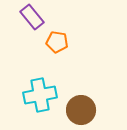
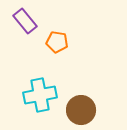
purple rectangle: moved 7 px left, 4 px down
